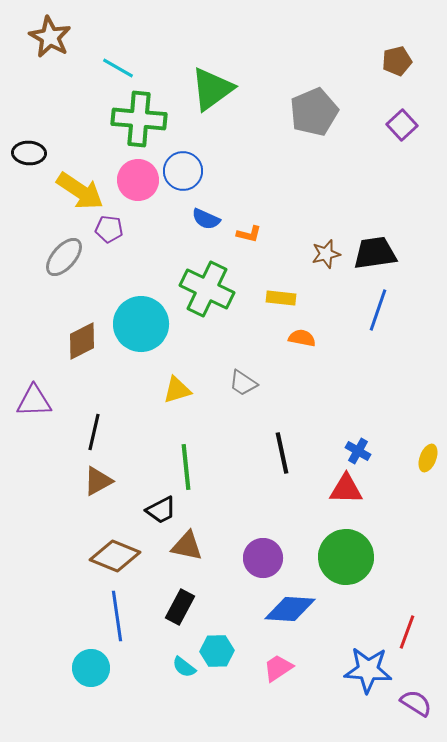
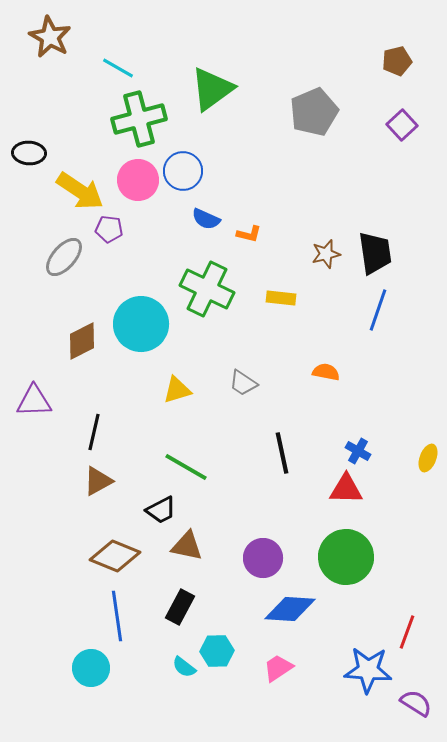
green cross at (139, 119): rotated 20 degrees counterclockwise
black trapezoid at (375, 253): rotated 90 degrees clockwise
orange semicircle at (302, 338): moved 24 px right, 34 px down
green line at (186, 467): rotated 54 degrees counterclockwise
